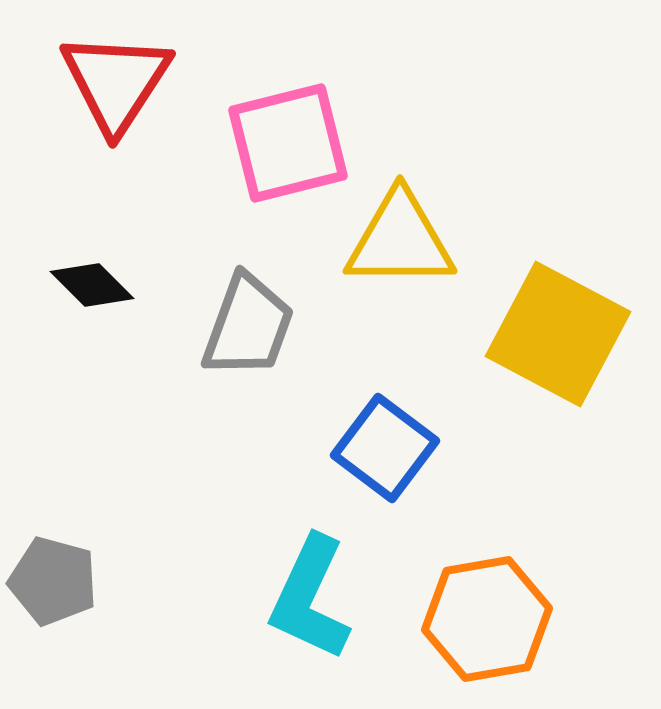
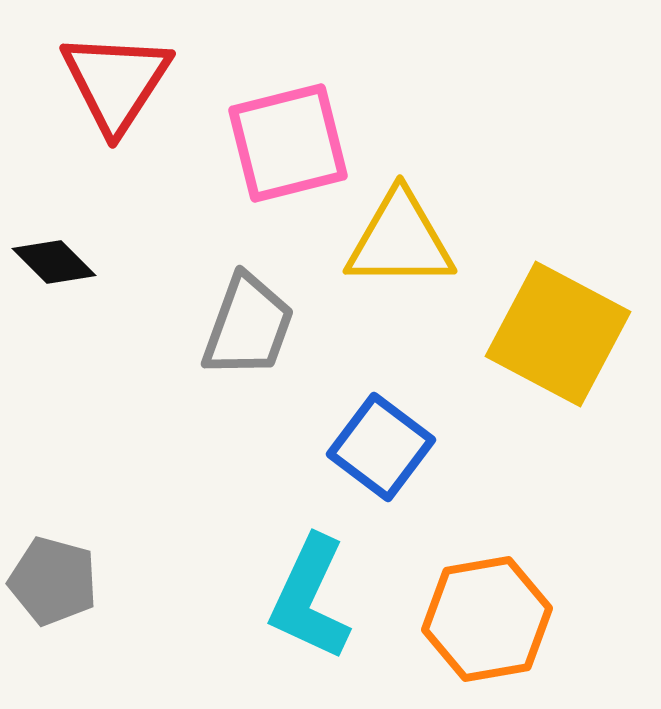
black diamond: moved 38 px left, 23 px up
blue square: moved 4 px left, 1 px up
